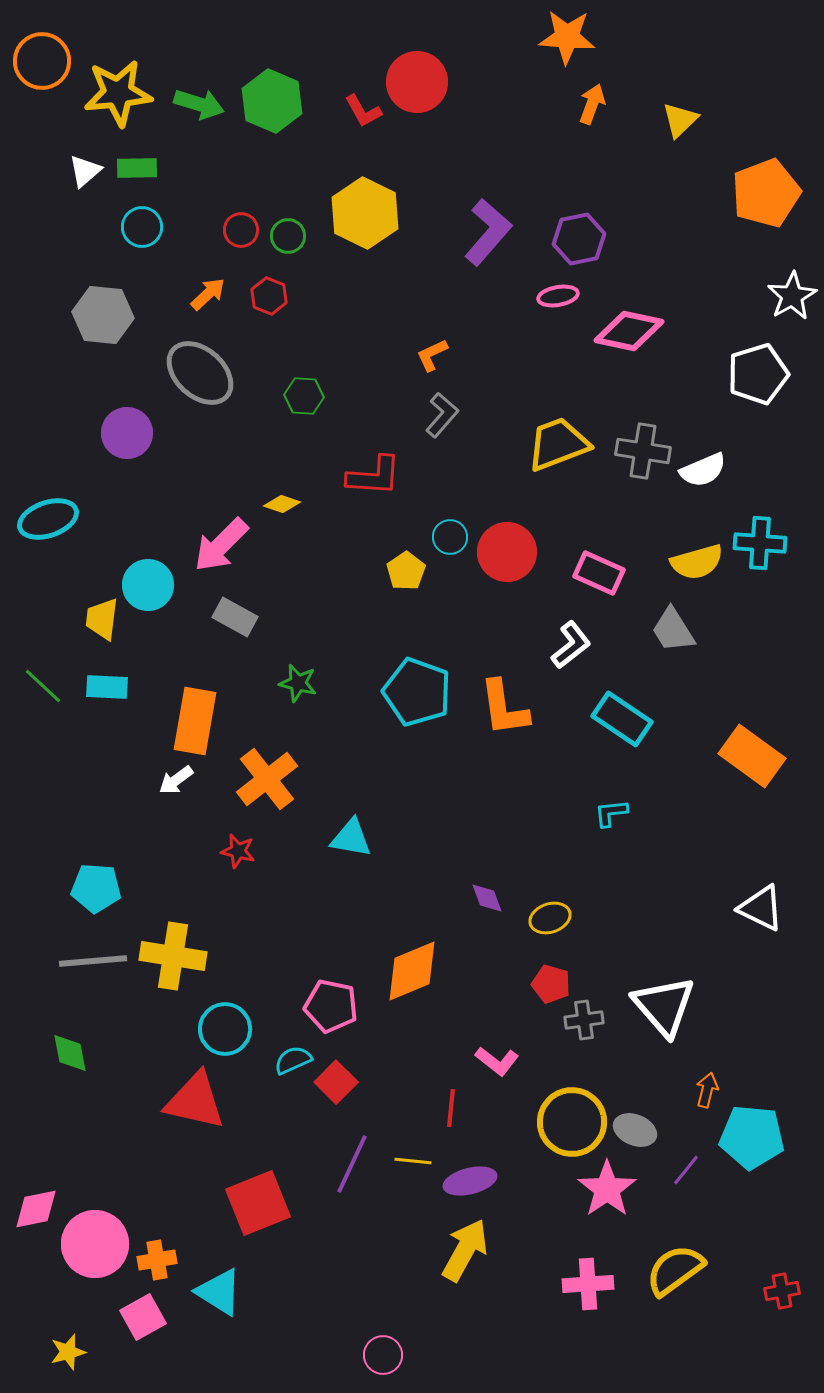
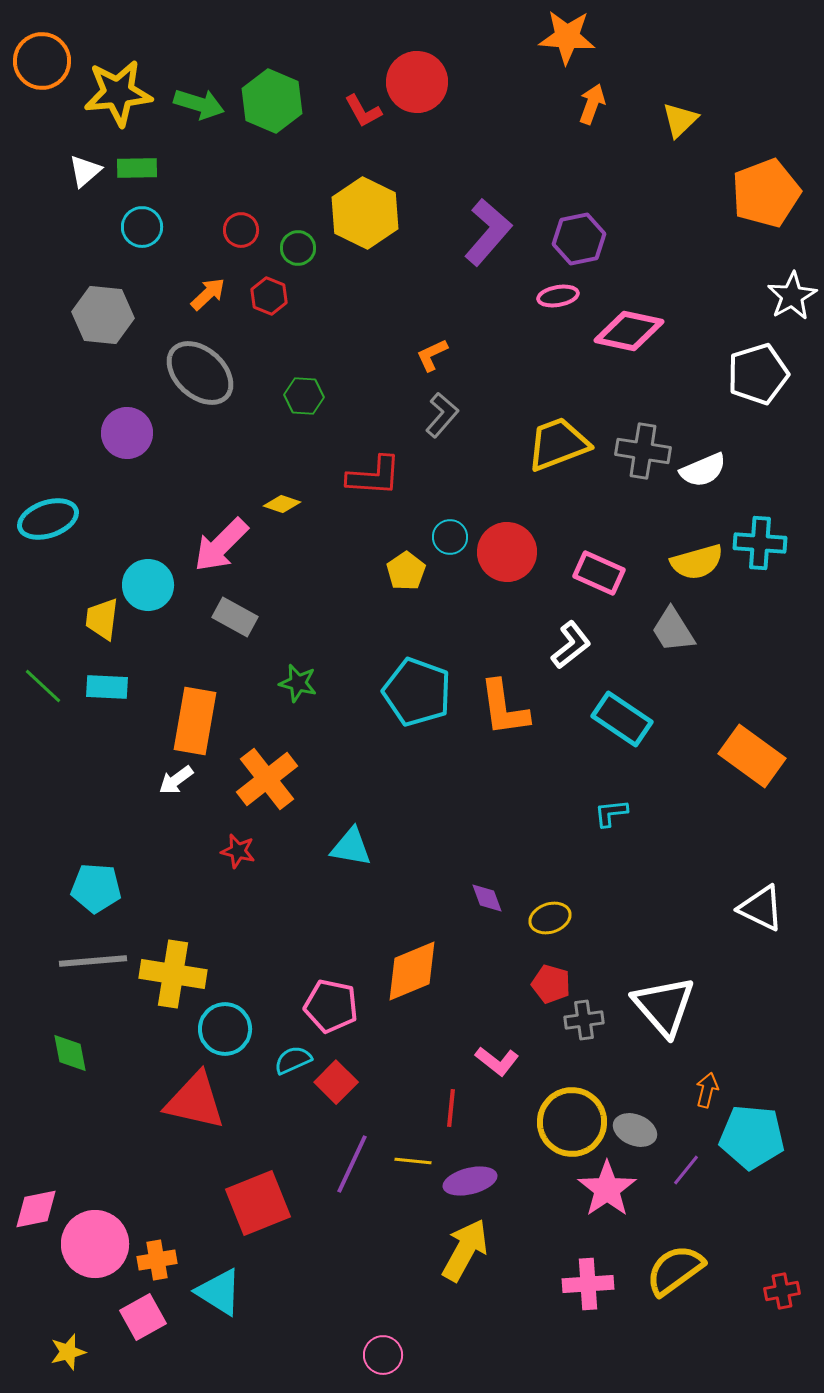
green circle at (288, 236): moved 10 px right, 12 px down
cyan triangle at (351, 838): moved 9 px down
yellow cross at (173, 956): moved 18 px down
